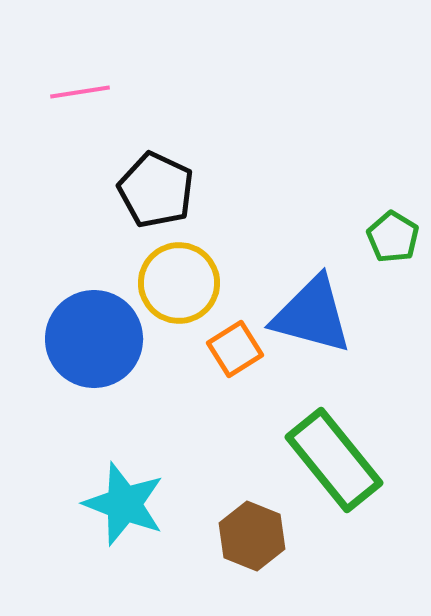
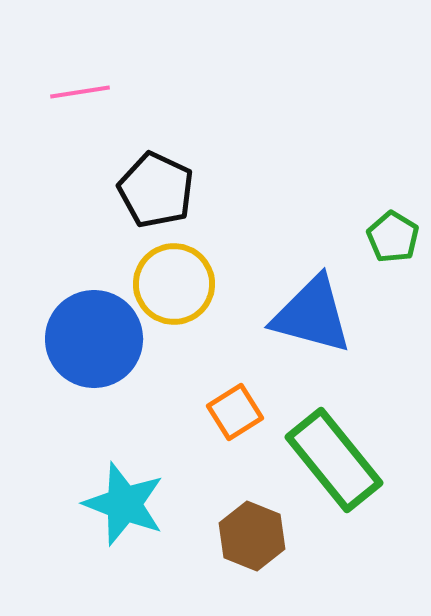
yellow circle: moved 5 px left, 1 px down
orange square: moved 63 px down
